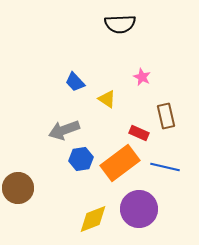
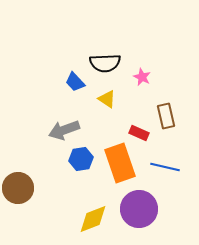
black semicircle: moved 15 px left, 39 px down
orange rectangle: rotated 72 degrees counterclockwise
